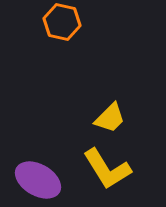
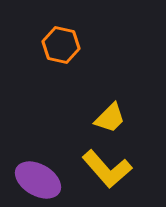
orange hexagon: moved 1 px left, 23 px down
yellow L-shape: rotated 9 degrees counterclockwise
